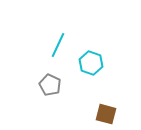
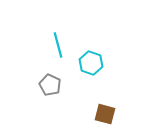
cyan line: rotated 40 degrees counterclockwise
brown square: moved 1 px left
